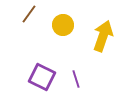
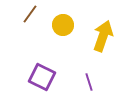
brown line: moved 1 px right
purple line: moved 13 px right, 3 px down
